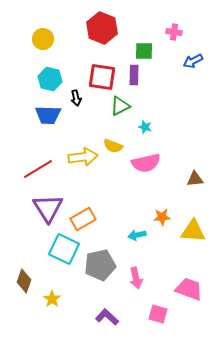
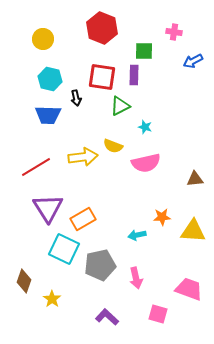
red line: moved 2 px left, 2 px up
